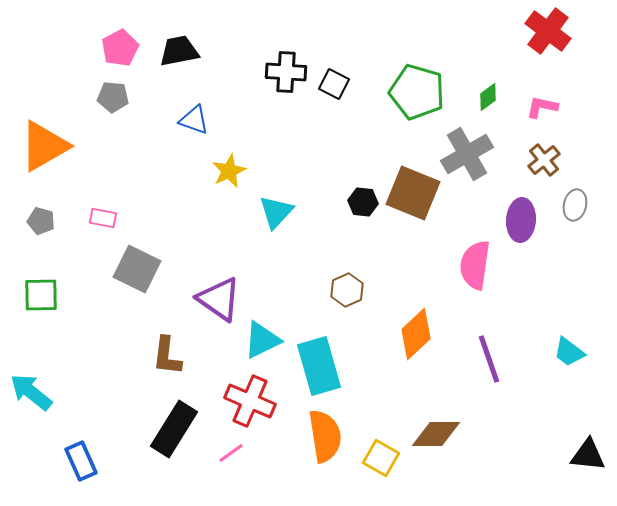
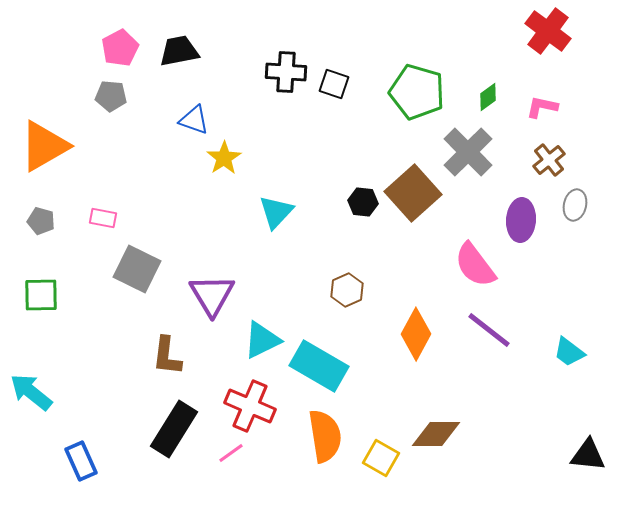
black square at (334, 84): rotated 8 degrees counterclockwise
gray pentagon at (113, 97): moved 2 px left, 1 px up
gray cross at (467, 154): moved 1 px right, 2 px up; rotated 15 degrees counterclockwise
brown cross at (544, 160): moved 5 px right
yellow star at (229, 171): moved 5 px left, 13 px up; rotated 8 degrees counterclockwise
brown square at (413, 193): rotated 26 degrees clockwise
pink semicircle at (475, 265): rotated 45 degrees counterclockwise
purple triangle at (219, 299): moved 7 px left, 4 px up; rotated 24 degrees clockwise
orange diamond at (416, 334): rotated 18 degrees counterclockwise
purple line at (489, 359): moved 29 px up; rotated 33 degrees counterclockwise
cyan rectangle at (319, 366): rotated 44 degrees counterclockwise
red cross at (250, 401): moved 5 px down
